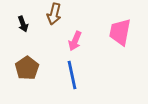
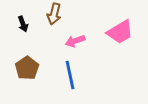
pink trapezoid: rotated 132 degrees counterclockwise
pink arrow: rotated 48 degrees clockwise
blue line: moved 2 px left
